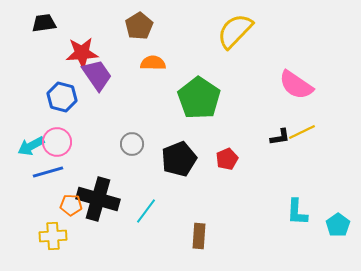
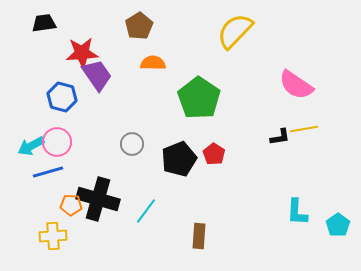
yellow line: moved 2 px right, 3 px up; rotated 16 degrees clockwise
red pentagon: moved 13 px left, 5 px up; rotated 15 degrees counterclockwise
